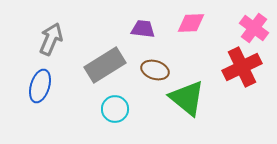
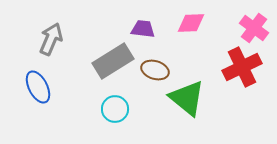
gray rectangle: moved 8 px right, 4 px up
blue ellipse: moved 2 px left, 1 px down; rotated 44 degrees counterclockwise
